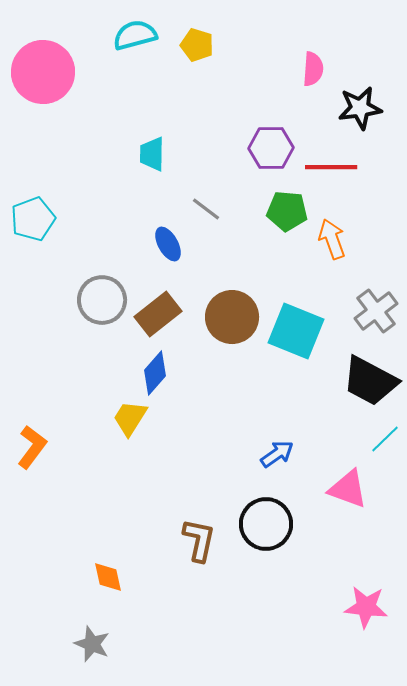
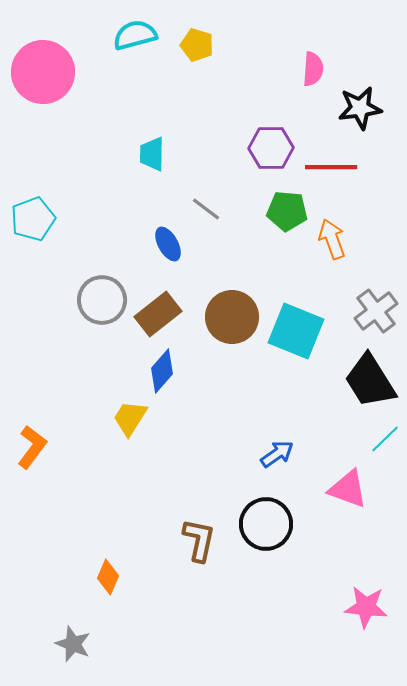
blue diamond: moved 7 px right, 2 px up
black trapezoid: rotated 30 degrees clockwise
orange diamond: rotated 36 degrees clockwise
gray star: moved 19 px left
